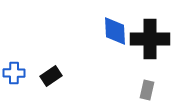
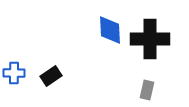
blue diamond: moved 5 px left, 1 px up
